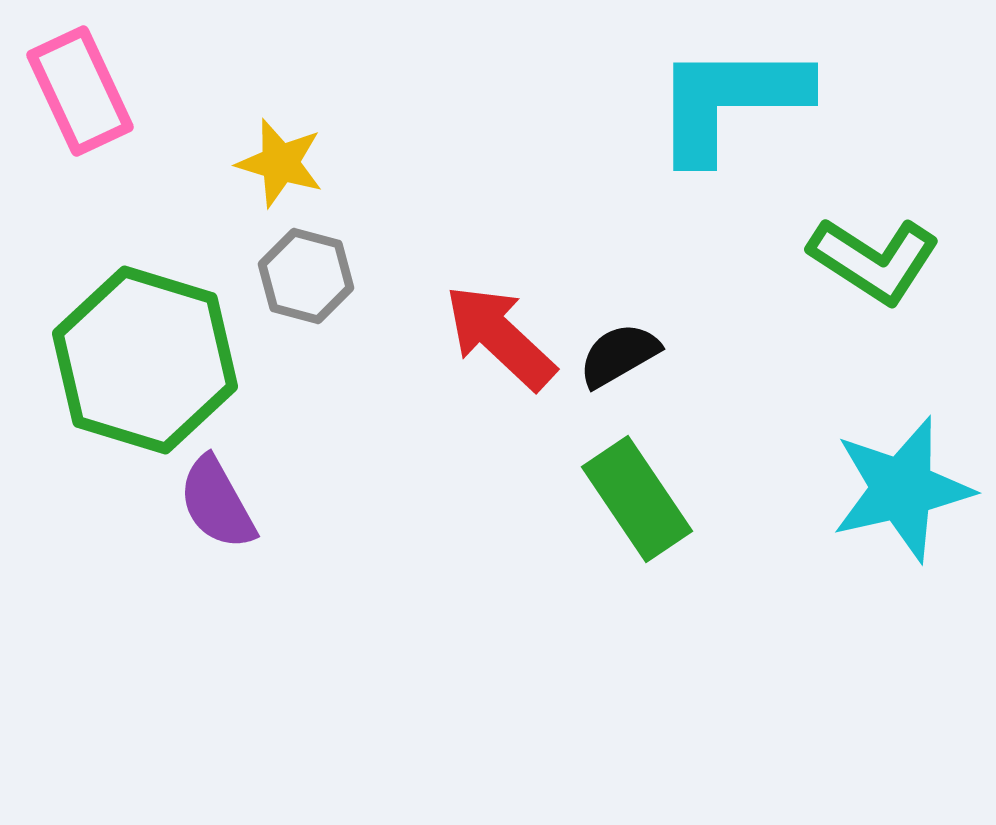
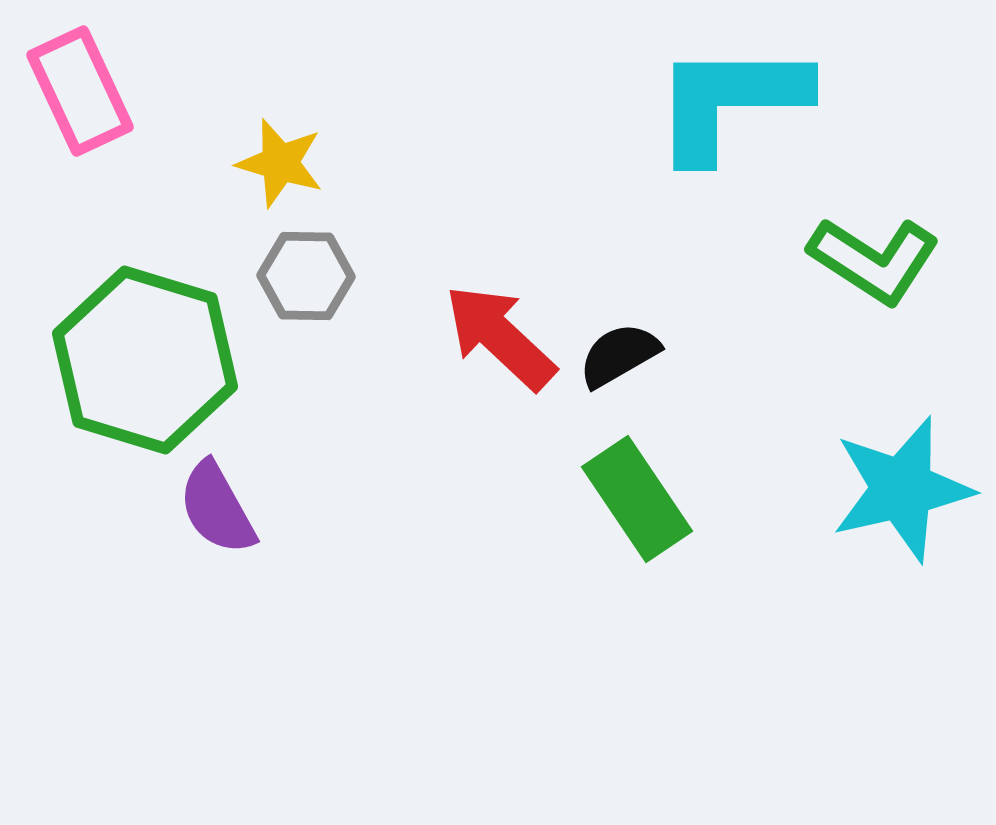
gray hexagon: rotated 14 degrees counterclockwise
purple semicircle: moved 5 px down
